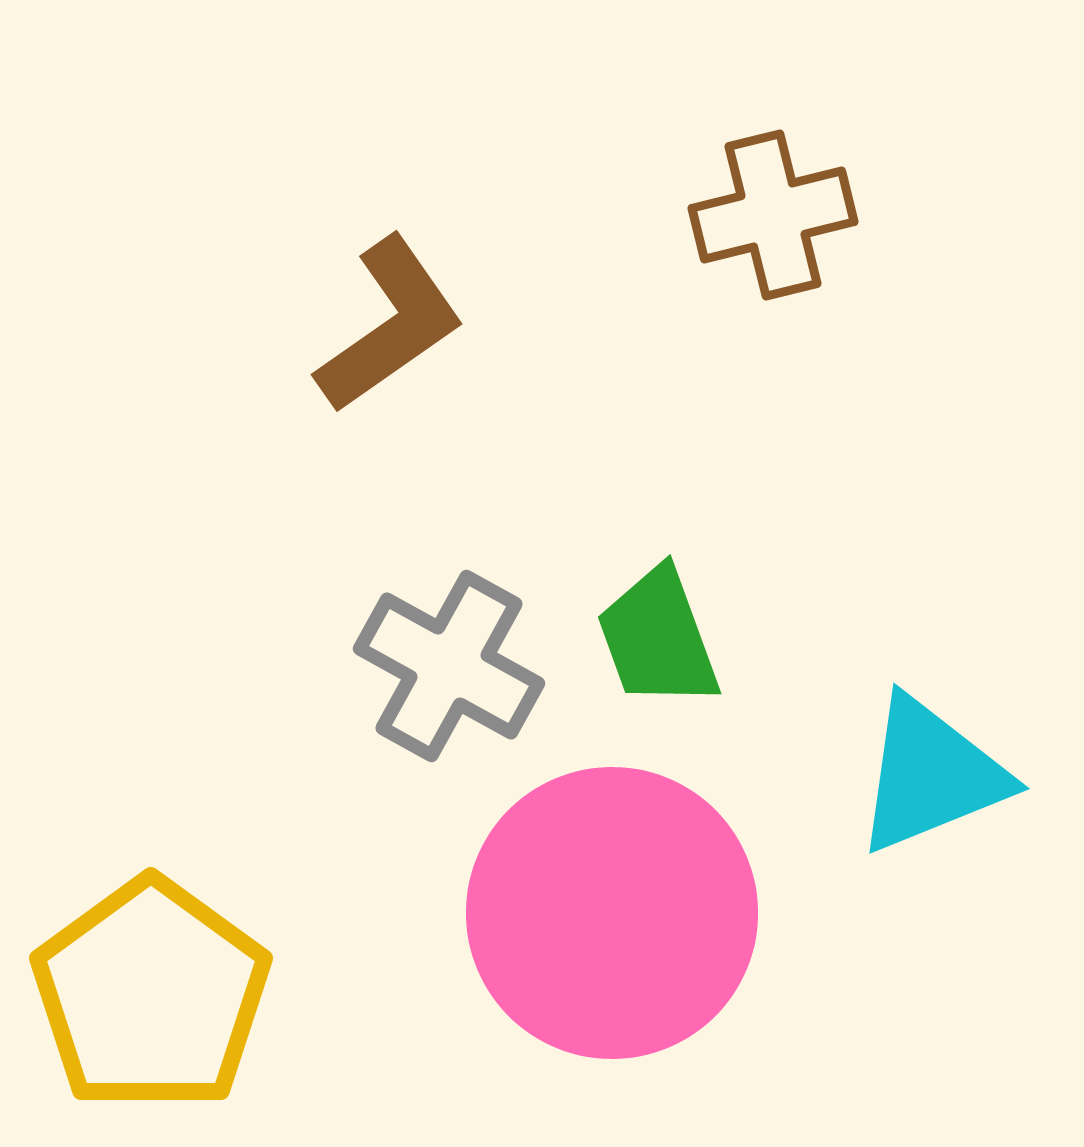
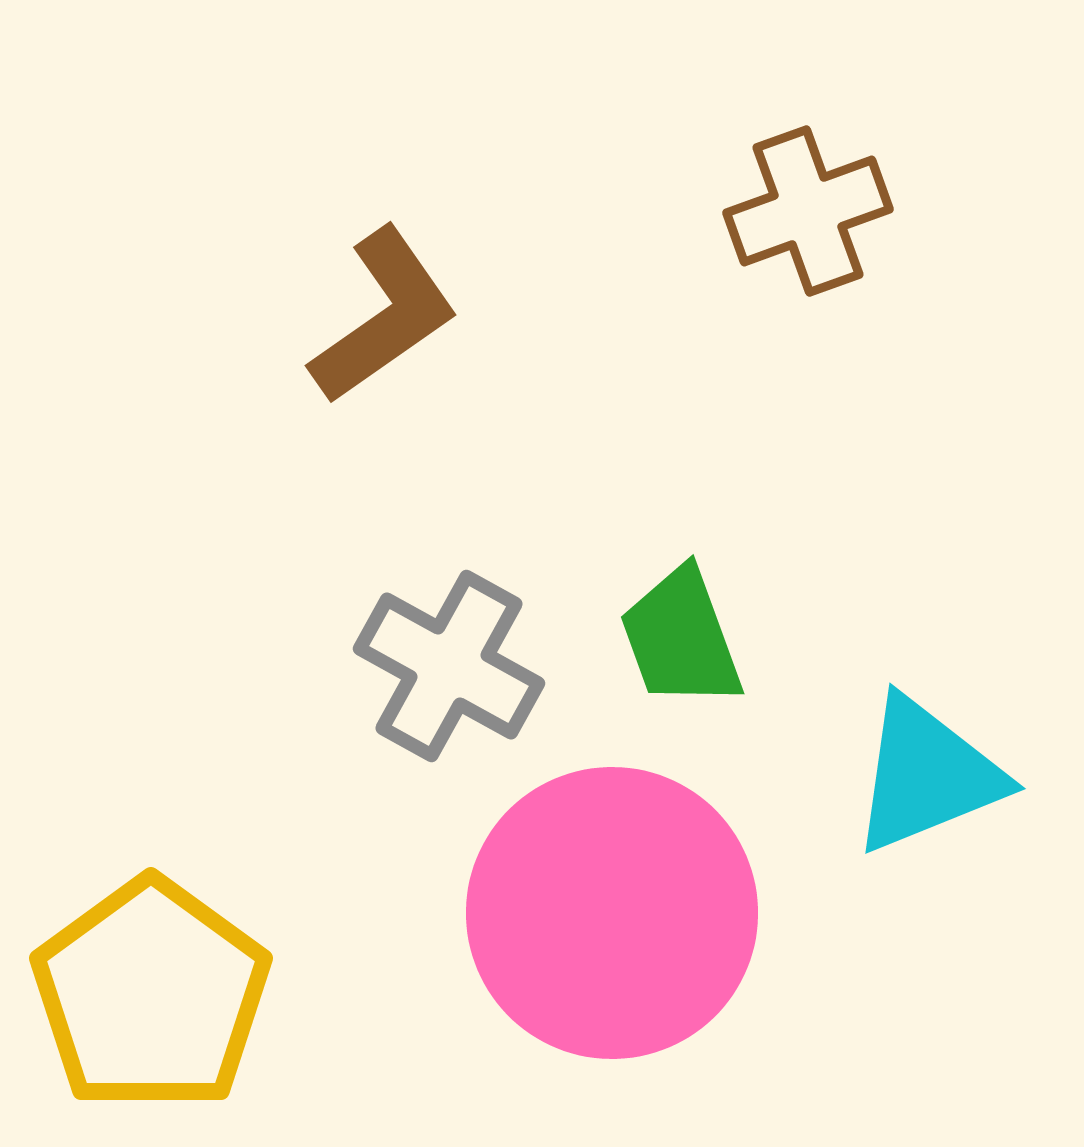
brown cross: moved 35 px right, 4 px up; rotated 6 degrees counterclockwise
brown L-shape: moved 6 px left, 9 px up
green trapezoid: moved 23 px right
cyan triangle: moved 4 px left
